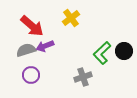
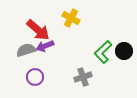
yellow cross: rotated 24 degrees counterclockwise
red arrow: moved 6 px right, 4 px down
green L-shape: moved 1 px right, 1 px up
purple circle: moved 4 px right, 2 px down
